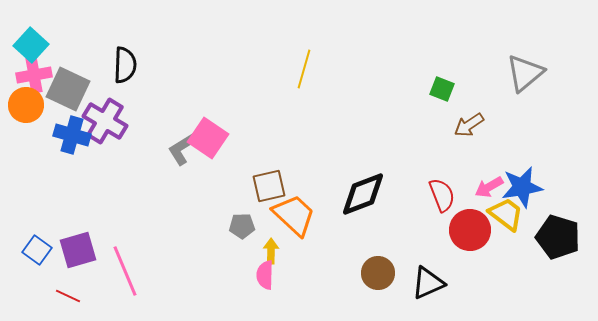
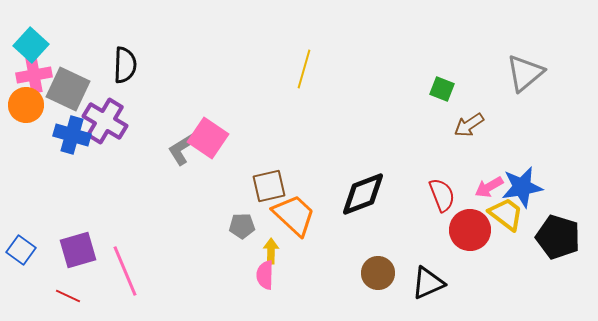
blue square: moved 16 px left
